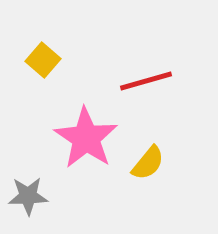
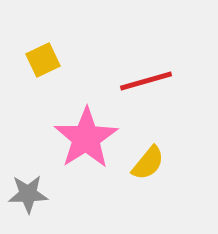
yellow square: rotated 24 degrees clockwise
pink star: rotated 6 degrees clockwise
gray star: moved 2 px up
